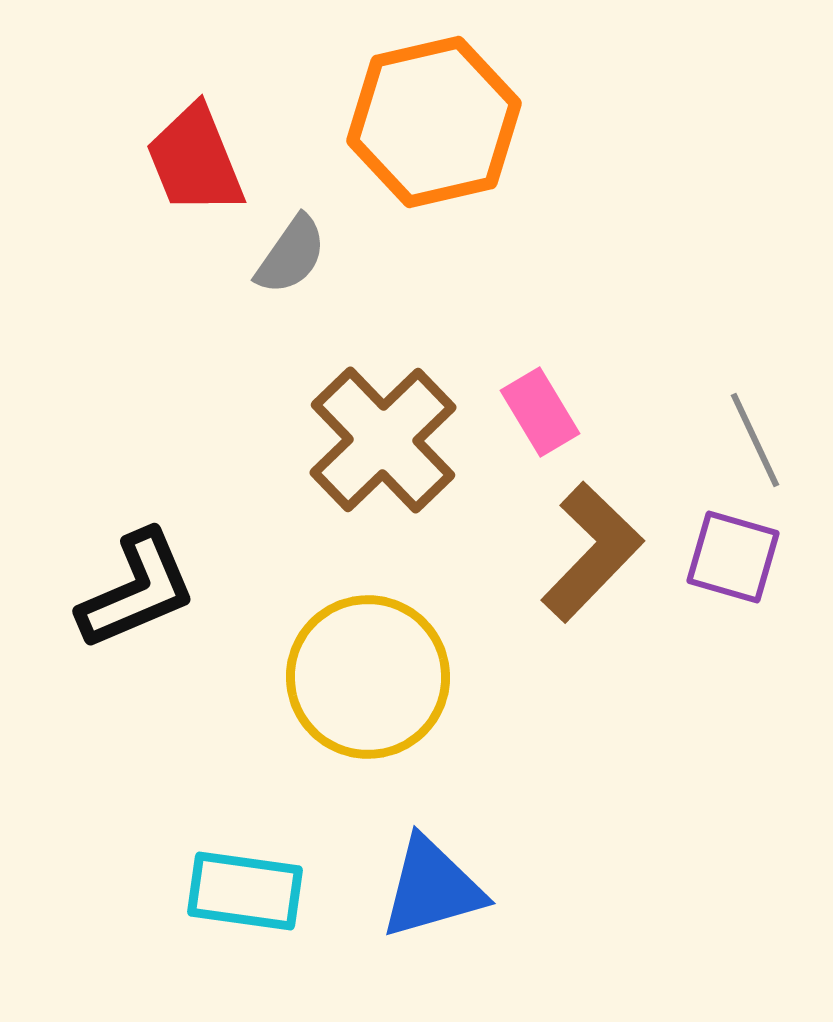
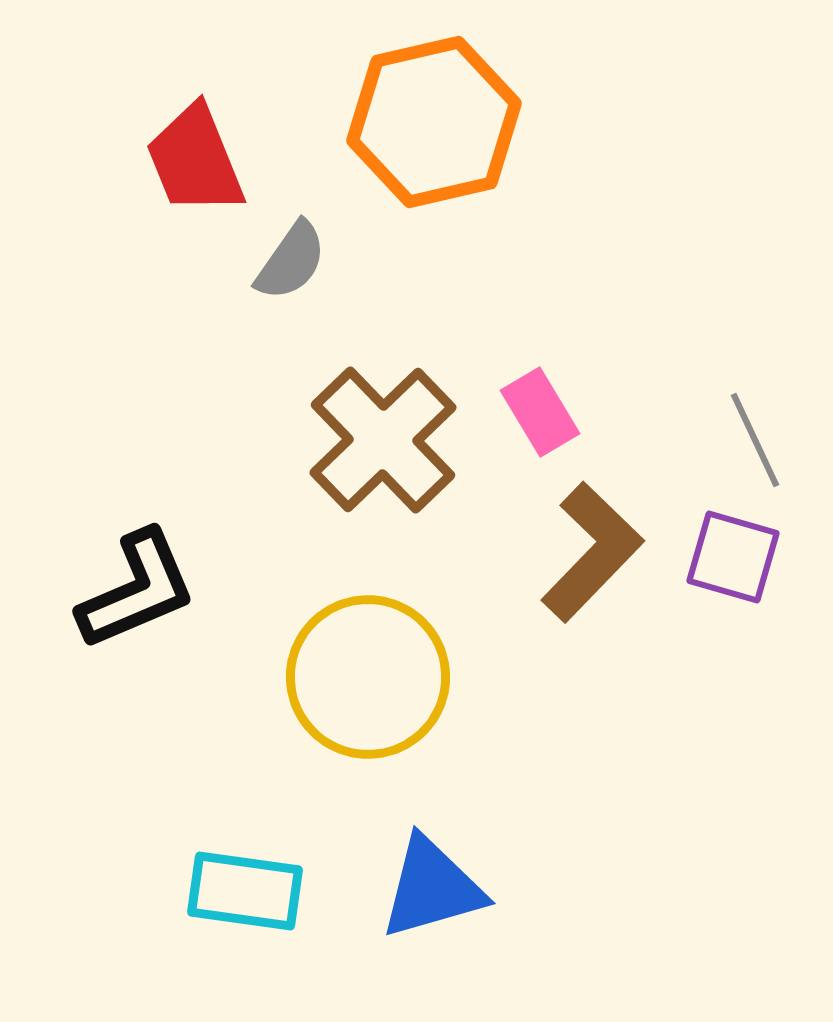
gray semicircle: moved 6 px down
